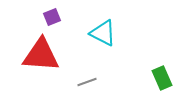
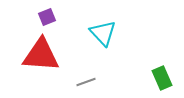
purple square: moved 5 px left
cyan triangle: rotated 20 degrees clockwise
gray line: moved 1 px left
